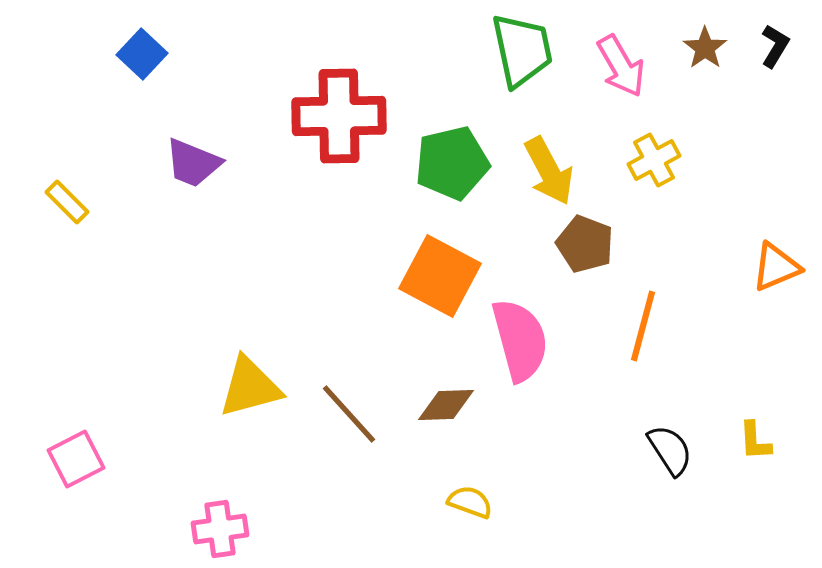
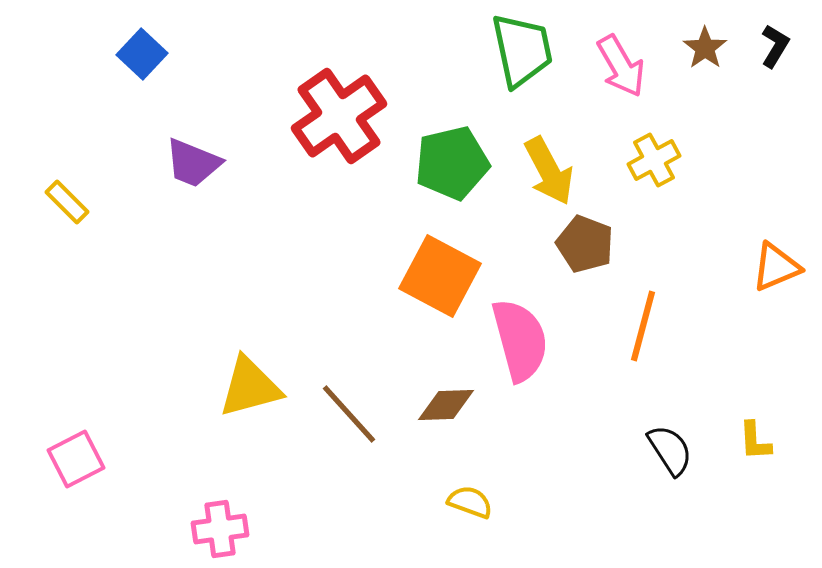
red cross: rotated 34 degrees counterclockwise
